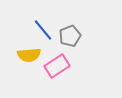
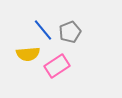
gray pentagon: moved 4 px up
yellow semicircle: moved 1 px left, 1 px up
